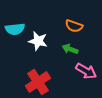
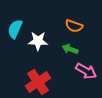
cyan semicircle: rotated 120 degrees clockwise
white star: rotated 12 degrees counterclockwise
